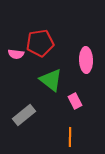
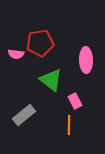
orange line: moved 1 px left, 12 px up
